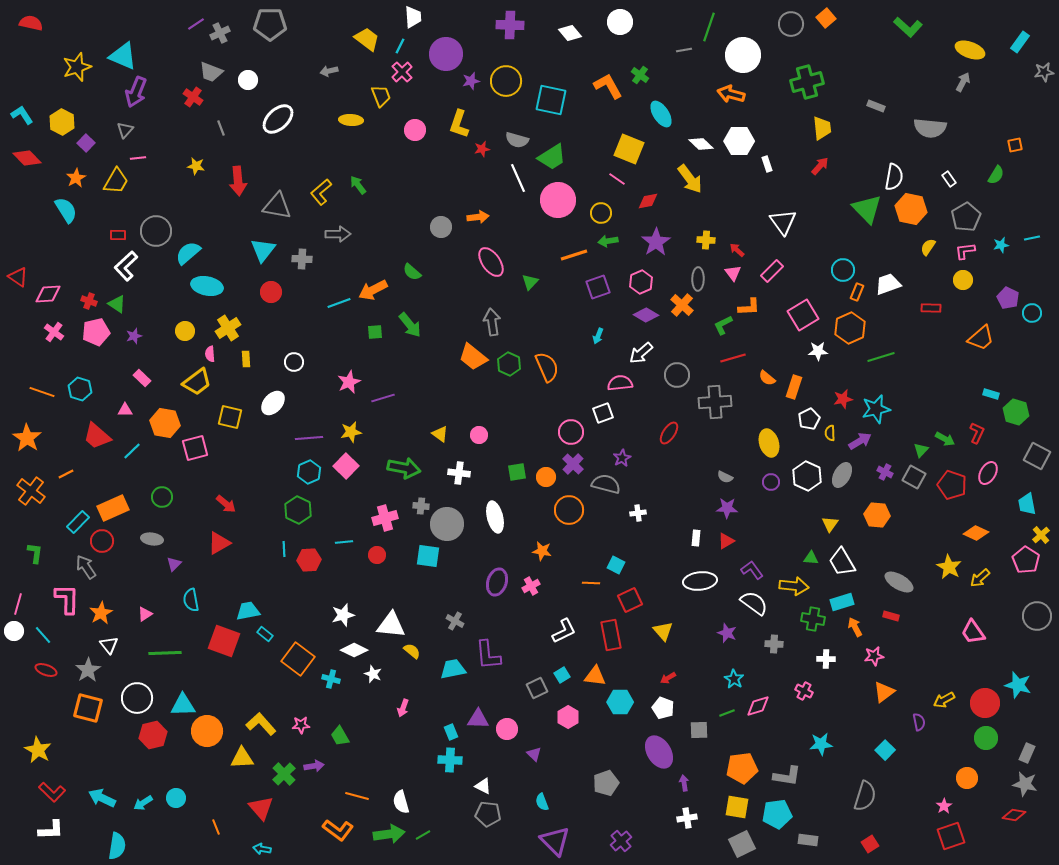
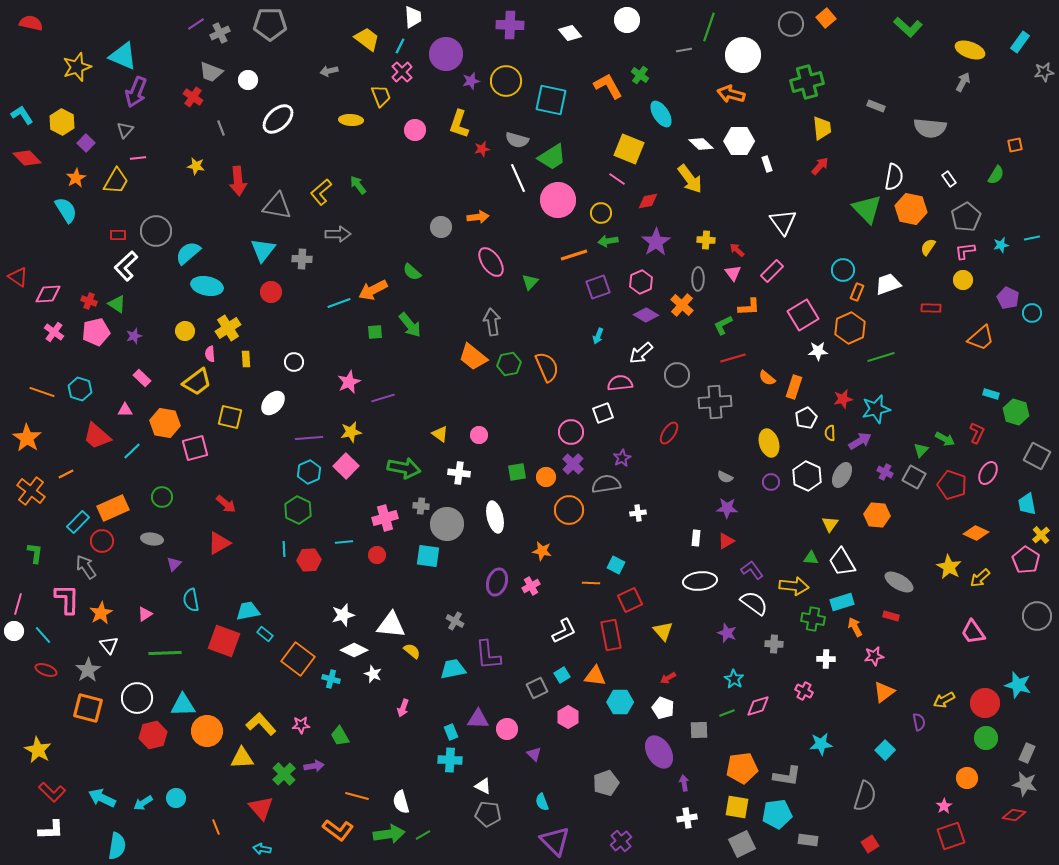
white circle at (620, 22): moved 7 px right, 2 px up
green hexagon at (509, 364): rotated 25 degrees clockwise
white pentagon at (809, 419): moved 3 px left, 1 px up
gray semicircle at (606, 484): rotated 24 degrees counterclockwise
